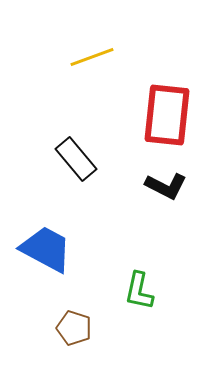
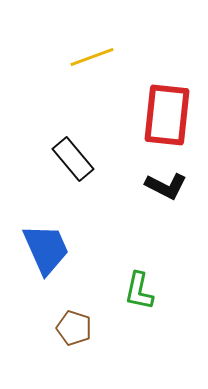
black rectangle: moved 3 px left
blue trapezoid: rotated 38 degrees clockwise
